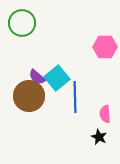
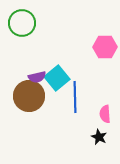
purple semicircle: rotated 54 degrees counterclockwise
